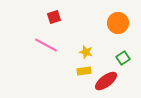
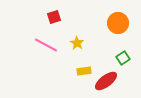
yellow star: moved 9 px left, 9 px up; rotated 16 degrees clockwise
